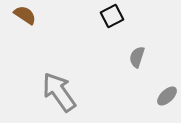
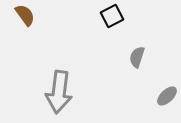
brown semicircle: rotated 20 degrees clockwise
gray arrow: rotated 138 degrees counterclockwise
